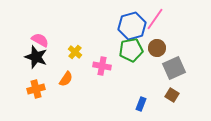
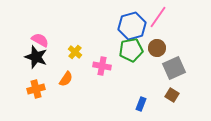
pink line: moved 3 px right, 2 px up
